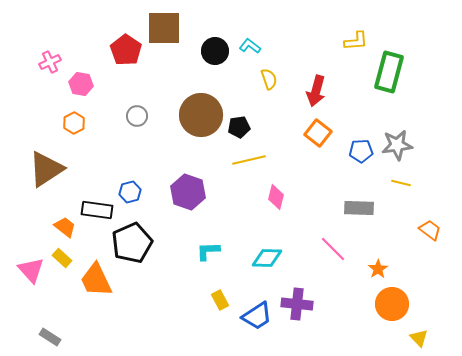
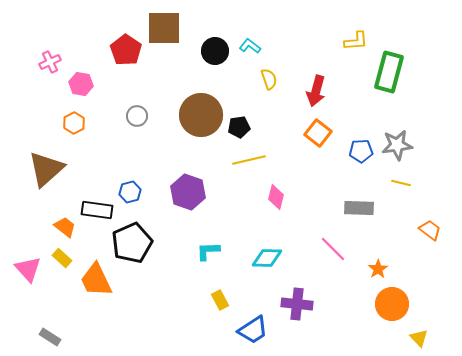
brown triangle at (46, 169): rotated 9 degrees counterclockwise
pink triangle at (31, 270): moved 3 px left, 1 px up
blue trapezoid at (257, 316): moved 4 px left, 14 px down
